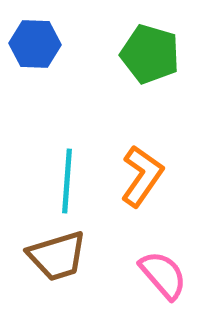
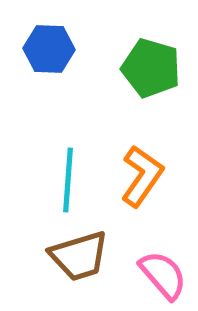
blue hexagon: moved 14 px right, 5 px down
green pentagon: moved 1 px right, 14 px down
cyan line: moved 1 px right, 1 px up
brown trapezoid: moved 22 px right
